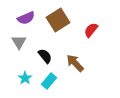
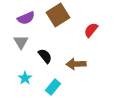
brown square: moved 5 px up
gray triangle: moved 2 px right
brown arrow: moved 1 px right, 1 px down; rotated 48 degrees counterclockwise
cyan rectangle: moved 4 px right, 6 px down
